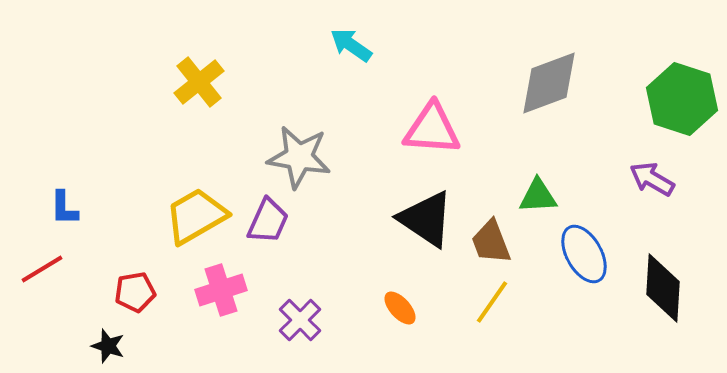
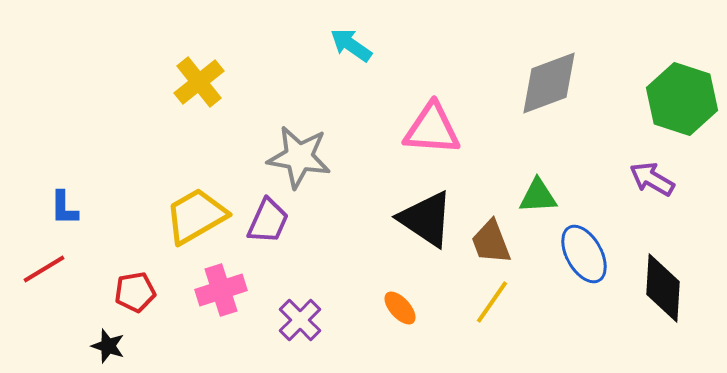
red line: moved 2 px right
